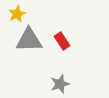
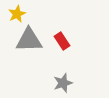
gray star: moved 3 px right, 1 px up
